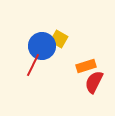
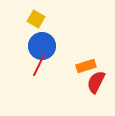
yellow square: moved 23 px left, 20 px up
red line: moved 6 px right
red semicircle: moved 2 px right
